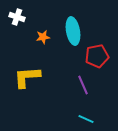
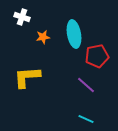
white cross: moved 5 px right
cyan ellipse: moved 1 px right, 3 px down
purple line: moved 3 px right; rotated 24 degrees counterclockwise
